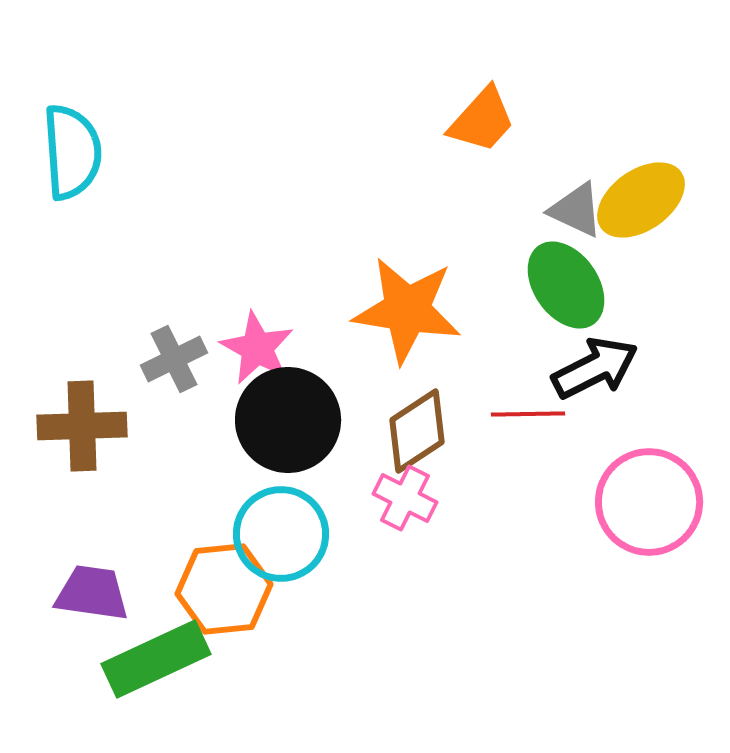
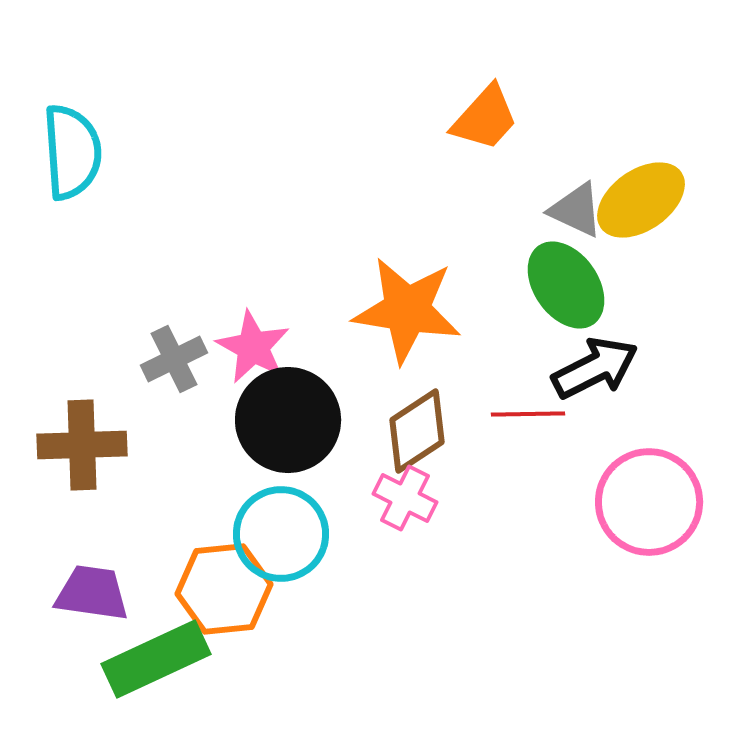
orange trapezoid: moved 3 px right, 2 px up
pink star: moved 4 px left, 1 px up
brown cross: moved 19 px down
